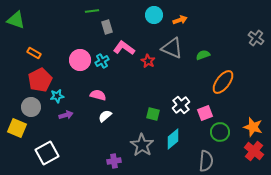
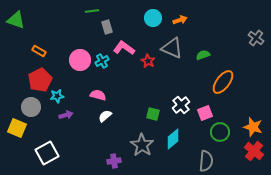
cyan circle: moved 1 px left, 3 px down
orange rectangle: moved 5 px right, 2 px up
